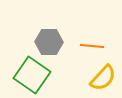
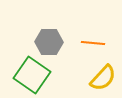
orange line: moved 1 px right, 3 px up
